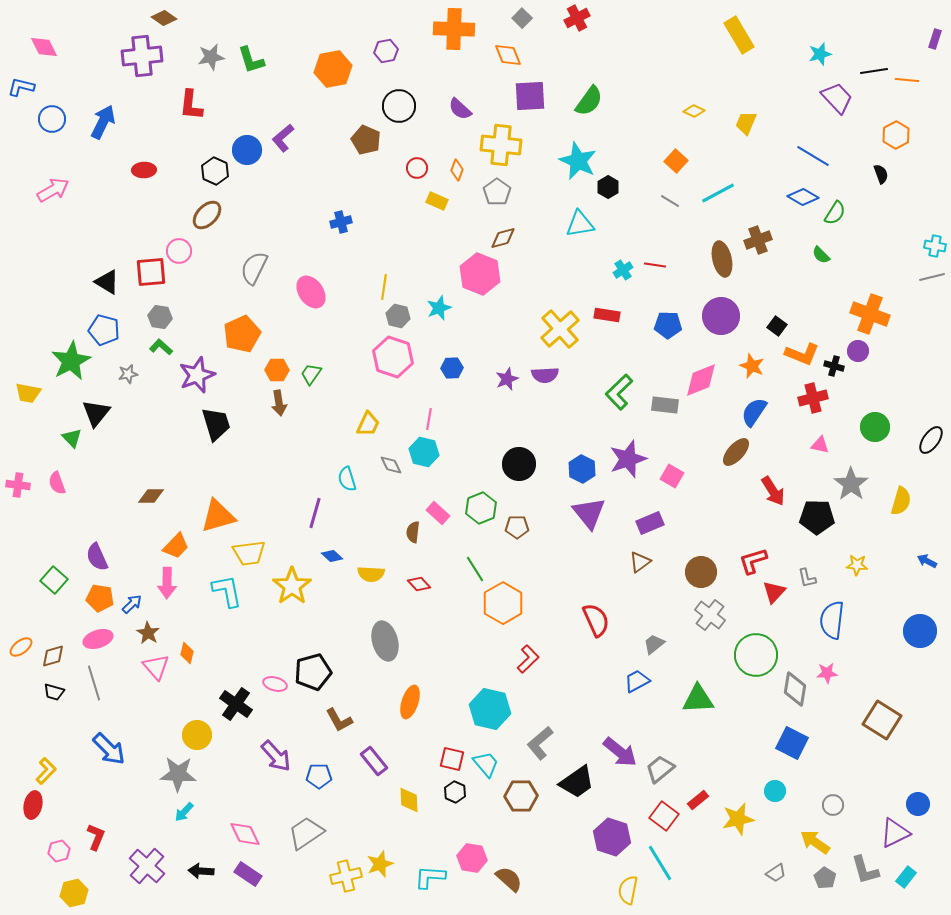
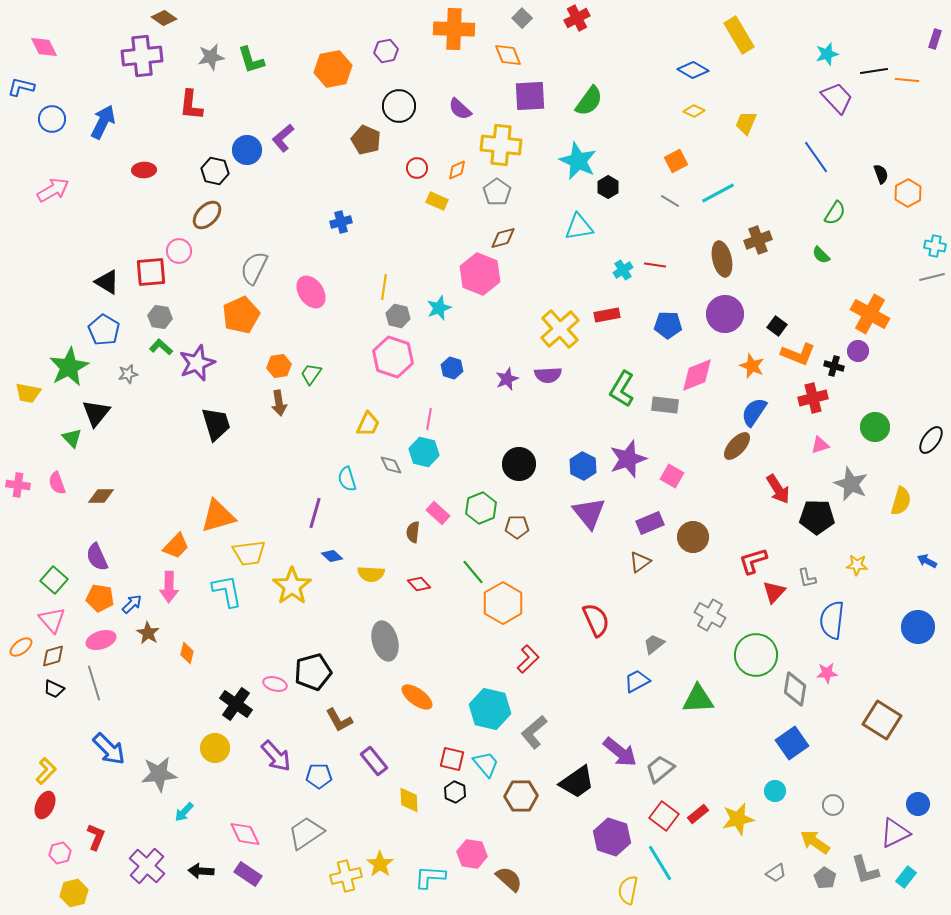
cyan star at (820, 54): moved 7 px right
orange hexagon at (896, 135): moved 12 px right, 58 px down
blue line at (813, 156): moved 3 px right, 1 px down; rotated 24 degrees clockwise
orange square at (676, 161): rotated 20 degrees clockwise
orange diamond at (457, 170): rotated 45 degrees clockwise
black hexagon at (215, 171): rotated 12 degrees counterclockwise
blue diamond at (803, 197): moved 110 px left, 127 px up
cyan triangle at (580, 224): moved 1 px left, 3 px down
orange cross at (870, 314): rotated 9 degrees clockwise
red rectangle at (607, 315): rotated 20 degrees counterclockwise
purple circle at (721, 316): moved 4 px right, 2 px up
blue pentagon at (104, 330): rotated 16 degrees clockwise
orange pentagon at (242, 334): moved 1 px left, 19 px up
orange L-shape at (802, 354): moved 4 px left
green star at (71, 361): moved 2 px left, 6 px down
blue hexagon at (452, 368): rotated 20 degrees clockwise
orange hexagon at (277, 370): moved 2 px right, 4 px up; rotated 10 degrees counterclockwise
purple star at (197, 375): moved 12 px up
purple semicircle at (545, 375): moved 3 px right
pink diamond at (701, 380): moved 4 px left, 5 px up
green L-shape at (619, 392): moved 3 px right, 3 px up; rotated 15 degrees counterclockwise
pink triangle at (820, 445): rotated 30 degrees counterclockwise
brown ellipse at (736, 452): moved 1 px right, 6 px up
blue hexagon at (582, 469): moved 1 px right, 3 px up
gray star at (851, 484): rotated 12 degrees counterclockwise
red arrow at (773, 491): moved 5 px right, 2 px up
brown diamond at (151, 496): moved 50 px left
green line at (475, 569): moved 2 px left, 3 px down; rotated 8 degrees counterclockwise
brown circle at (701, 572): moved 8 px left, 35 px up
pink arrow at (167, 583): moved 2 px right, 4 px down
gray cross at (710, 615): rotated 8 degrees counterclockwise
blue circle at (920, 631): moved 2 px left, 4 px up
pink ellipse at (98, 639): moved 3 px right, 1 px down
pink triangle at (156, 667): moved 104 px left, 47 px up
black trapezoid at (54, 692): moved 3 px up; rotated 10 degrees clockwise
orange ellipse at (410, 702): moved 7 px right, 5 px up; rotated 72 degrees counterclockwise
yellow circle at (197, 735): moved 18 px right, 13 px down
gray L-shape at (540, 743): moved 6 px left, 11 px up
blue square at (792, 743): rotated 28 degrees clockwise
gray star at (178, 774): moved 19 px left; rotated 9 degrees counterclockwise
red rectangle at (698, 800): moved 14 px down
red ellipse at (33, 805): moved 12 px right; rotated 12 degrees clockwise
pink hexagon at (59, 851): moved 1 px right, 2 px down
pink hexagon at (472, 858): moved 4 px up
yellow star at (380, 864): rotated 16 degrees counterclockwise
